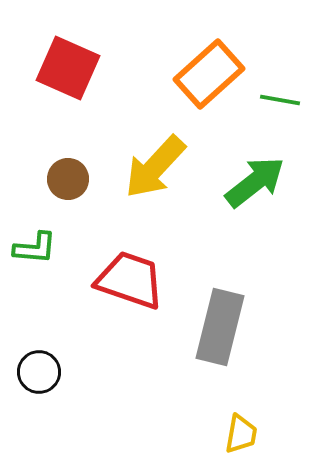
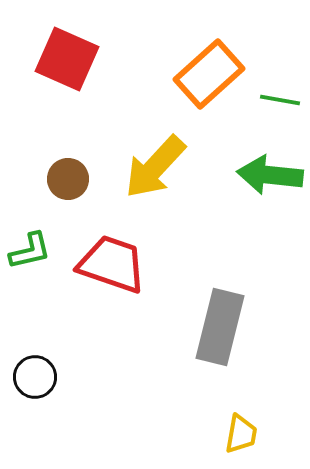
red square: moved 1 px left, 9 px up
green arrow: moved 15 px right, 7 px up; rotated 136 degrees counterclockwise
green L-shape: moved 5 px left, 3 px down; rotated 18 degrees counterclockwise
red trapezoid: moved 18 px left, 16 px up
black circle: moved 4 px left, 5 px down
